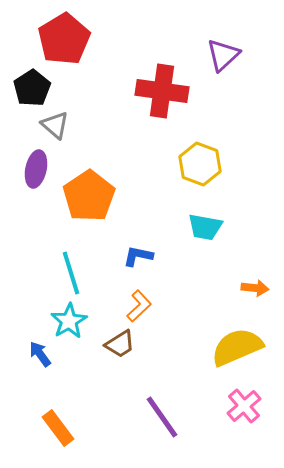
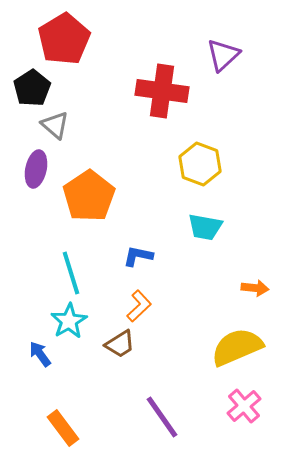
orange rectangle: moved 5 px right
